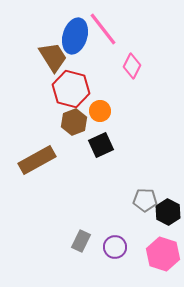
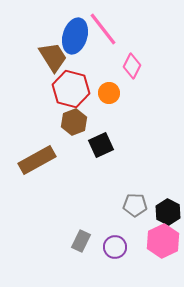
orange circle: moved 9 px right, 18 px up
gray pentagon: moved 10 px left, 5 px down
pink hexagon: moved 13 px up; rotated 16 degrees clockwise
